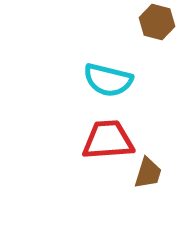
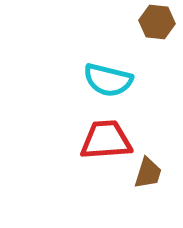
brown hexagon: rotated 8 degrees counterclockwise
red trapezoid: moved 2 px left
